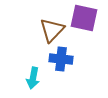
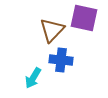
blue cross: moved 1 px down
cyan arrow: rotated 20 degrees clockwise
